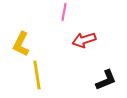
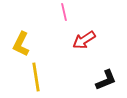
pink line: rotated 24 degrees counterclockwise
red arrow: rotated 15 degrees counterclockwise
yellow line: moved 1 px left, 2 px down
